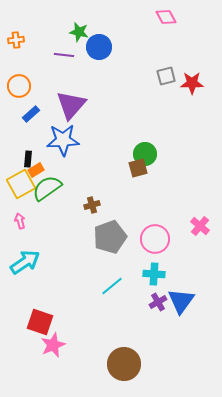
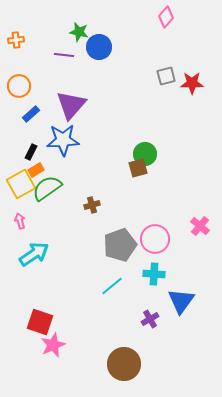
pink diamond: rotated 70 degrees clockwise
black rectangle: moved 3 px right, 7 px up; rotated 21 degrees clockwise
gray pentagon: moved 10 px right, 8 px down
cyan arrow: moved 9 px right, 8 px up
purple cross: moved 8 px left, 17 px down
